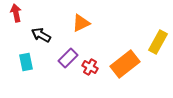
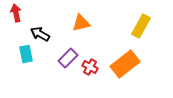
orange triangle: rotated 12 degrees clockwise
black arrow: moved 1 px left, 1 px up
yellow rectangle: moved 17 px left, 16 px up
cyan rectangle: moved 8 px up
